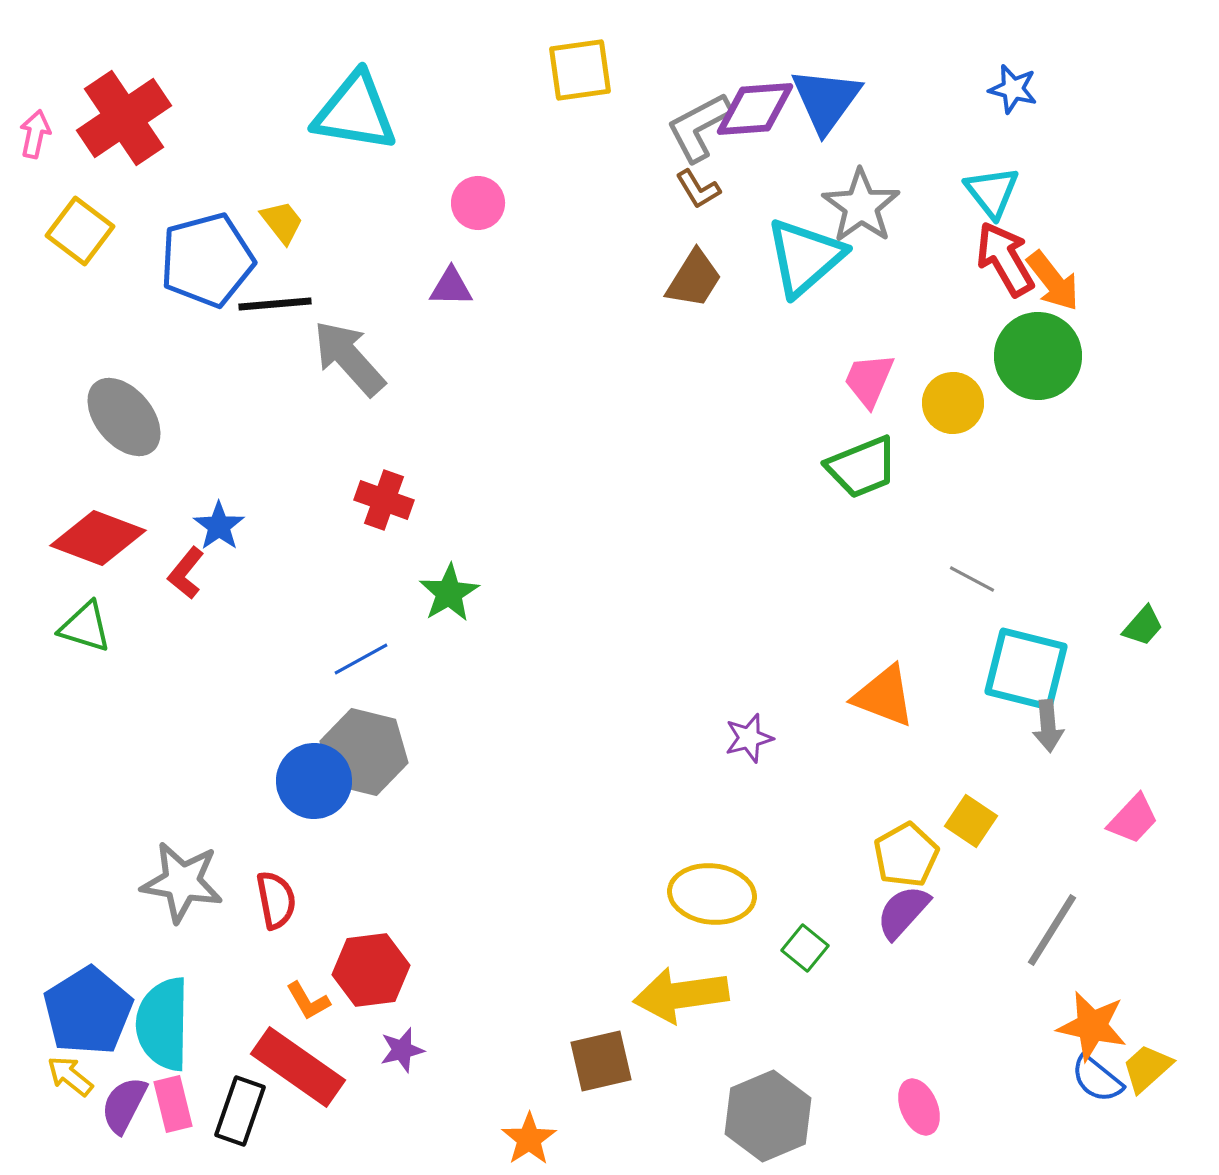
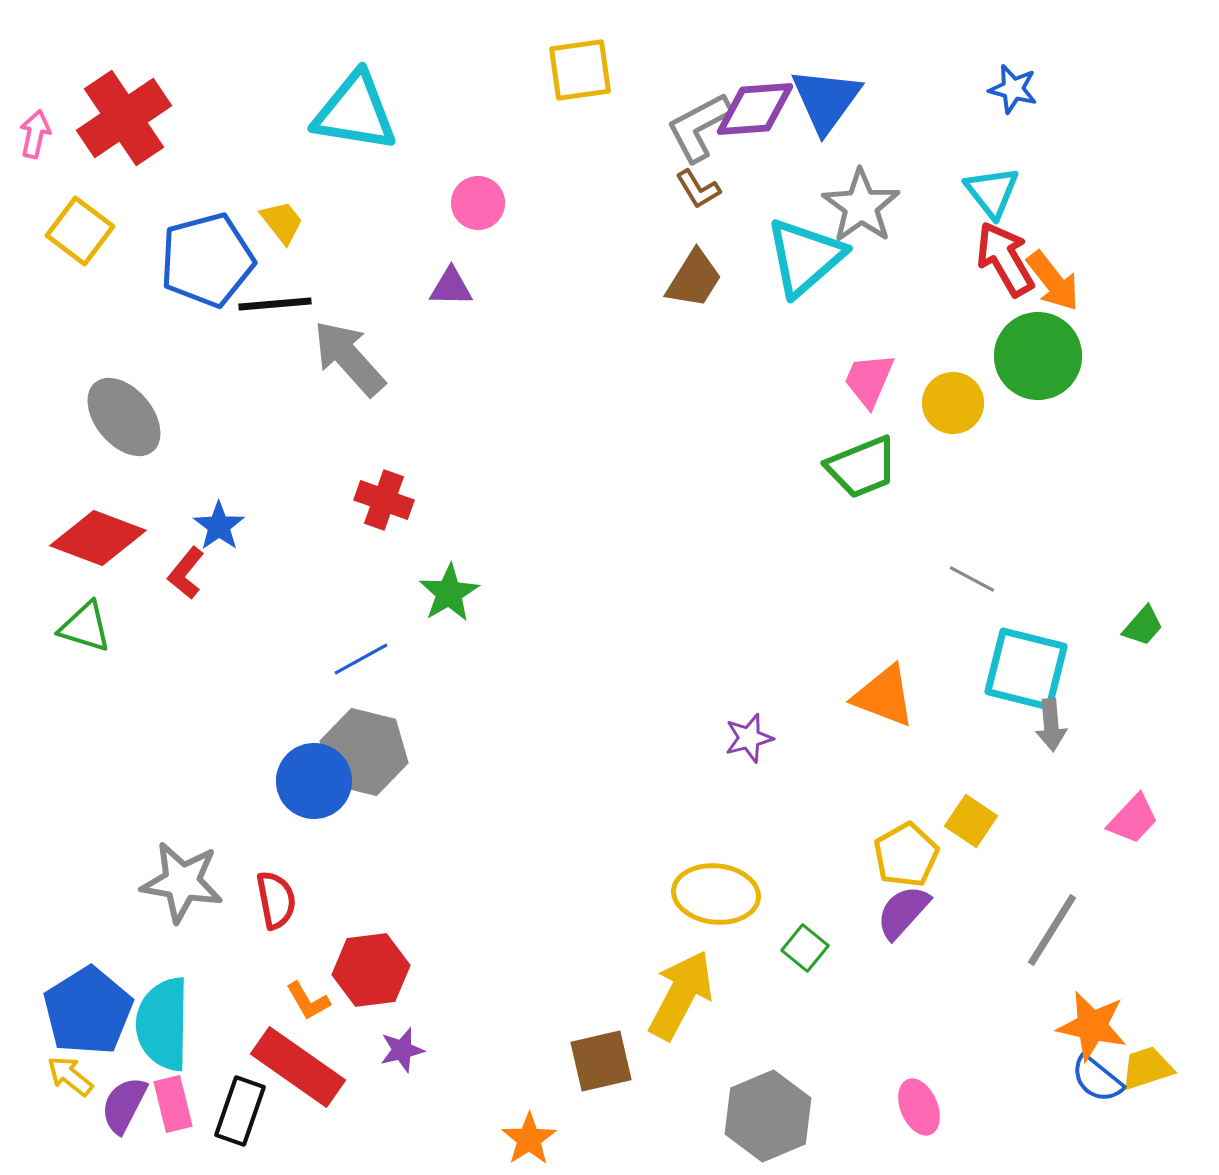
gray arrow at (1048, 726): moved 3 px right, 1 px up
yellow ellipse at (712, 894): moved 4 px right
yellow arrow at (681, 995): rotated 126 degrees clockwise
yellow trapezoid at (1147, 1068): rotated 24 degrees clockwise
